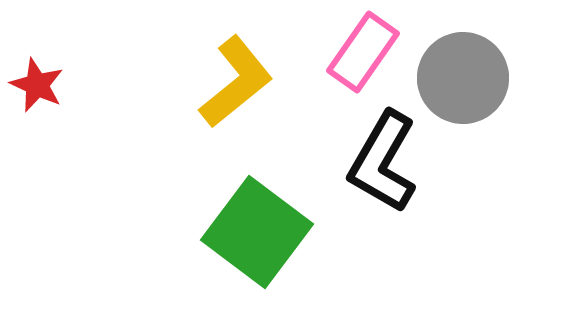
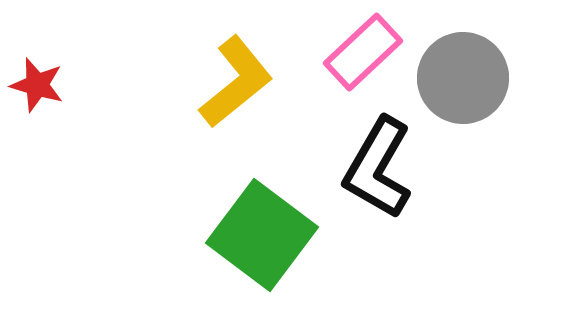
pink rectangle: rotated 12 degrees clockwise
red star: rotated 8 degrees counterclockwise
black L-shape: moved 5 px left, 6 px down
green square: moved 5 px right, 3 px down
